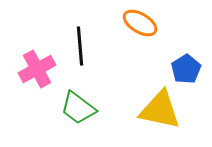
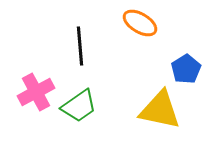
pink cross: moved 1 px left, 23 px down
green trapezoid: moved 1 px right, 2 px up; rotated 72 degrees counterclockwise
